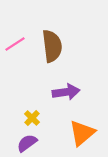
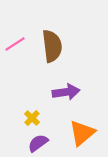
purple semicircle: moved 11 px right
